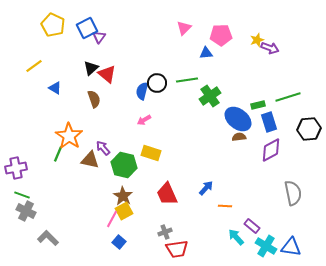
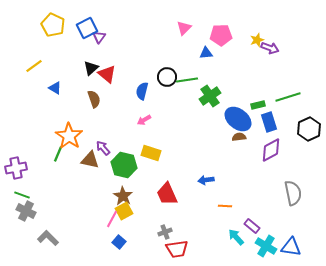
black circle at (157, 83): moved 10 px right, 6 px up
black hexagon at (309, 129): rotated 20 degrees counterclockwise
blue arrow at (206, 188): moved 8 px up; rotated 140 degrees counterclockwise
